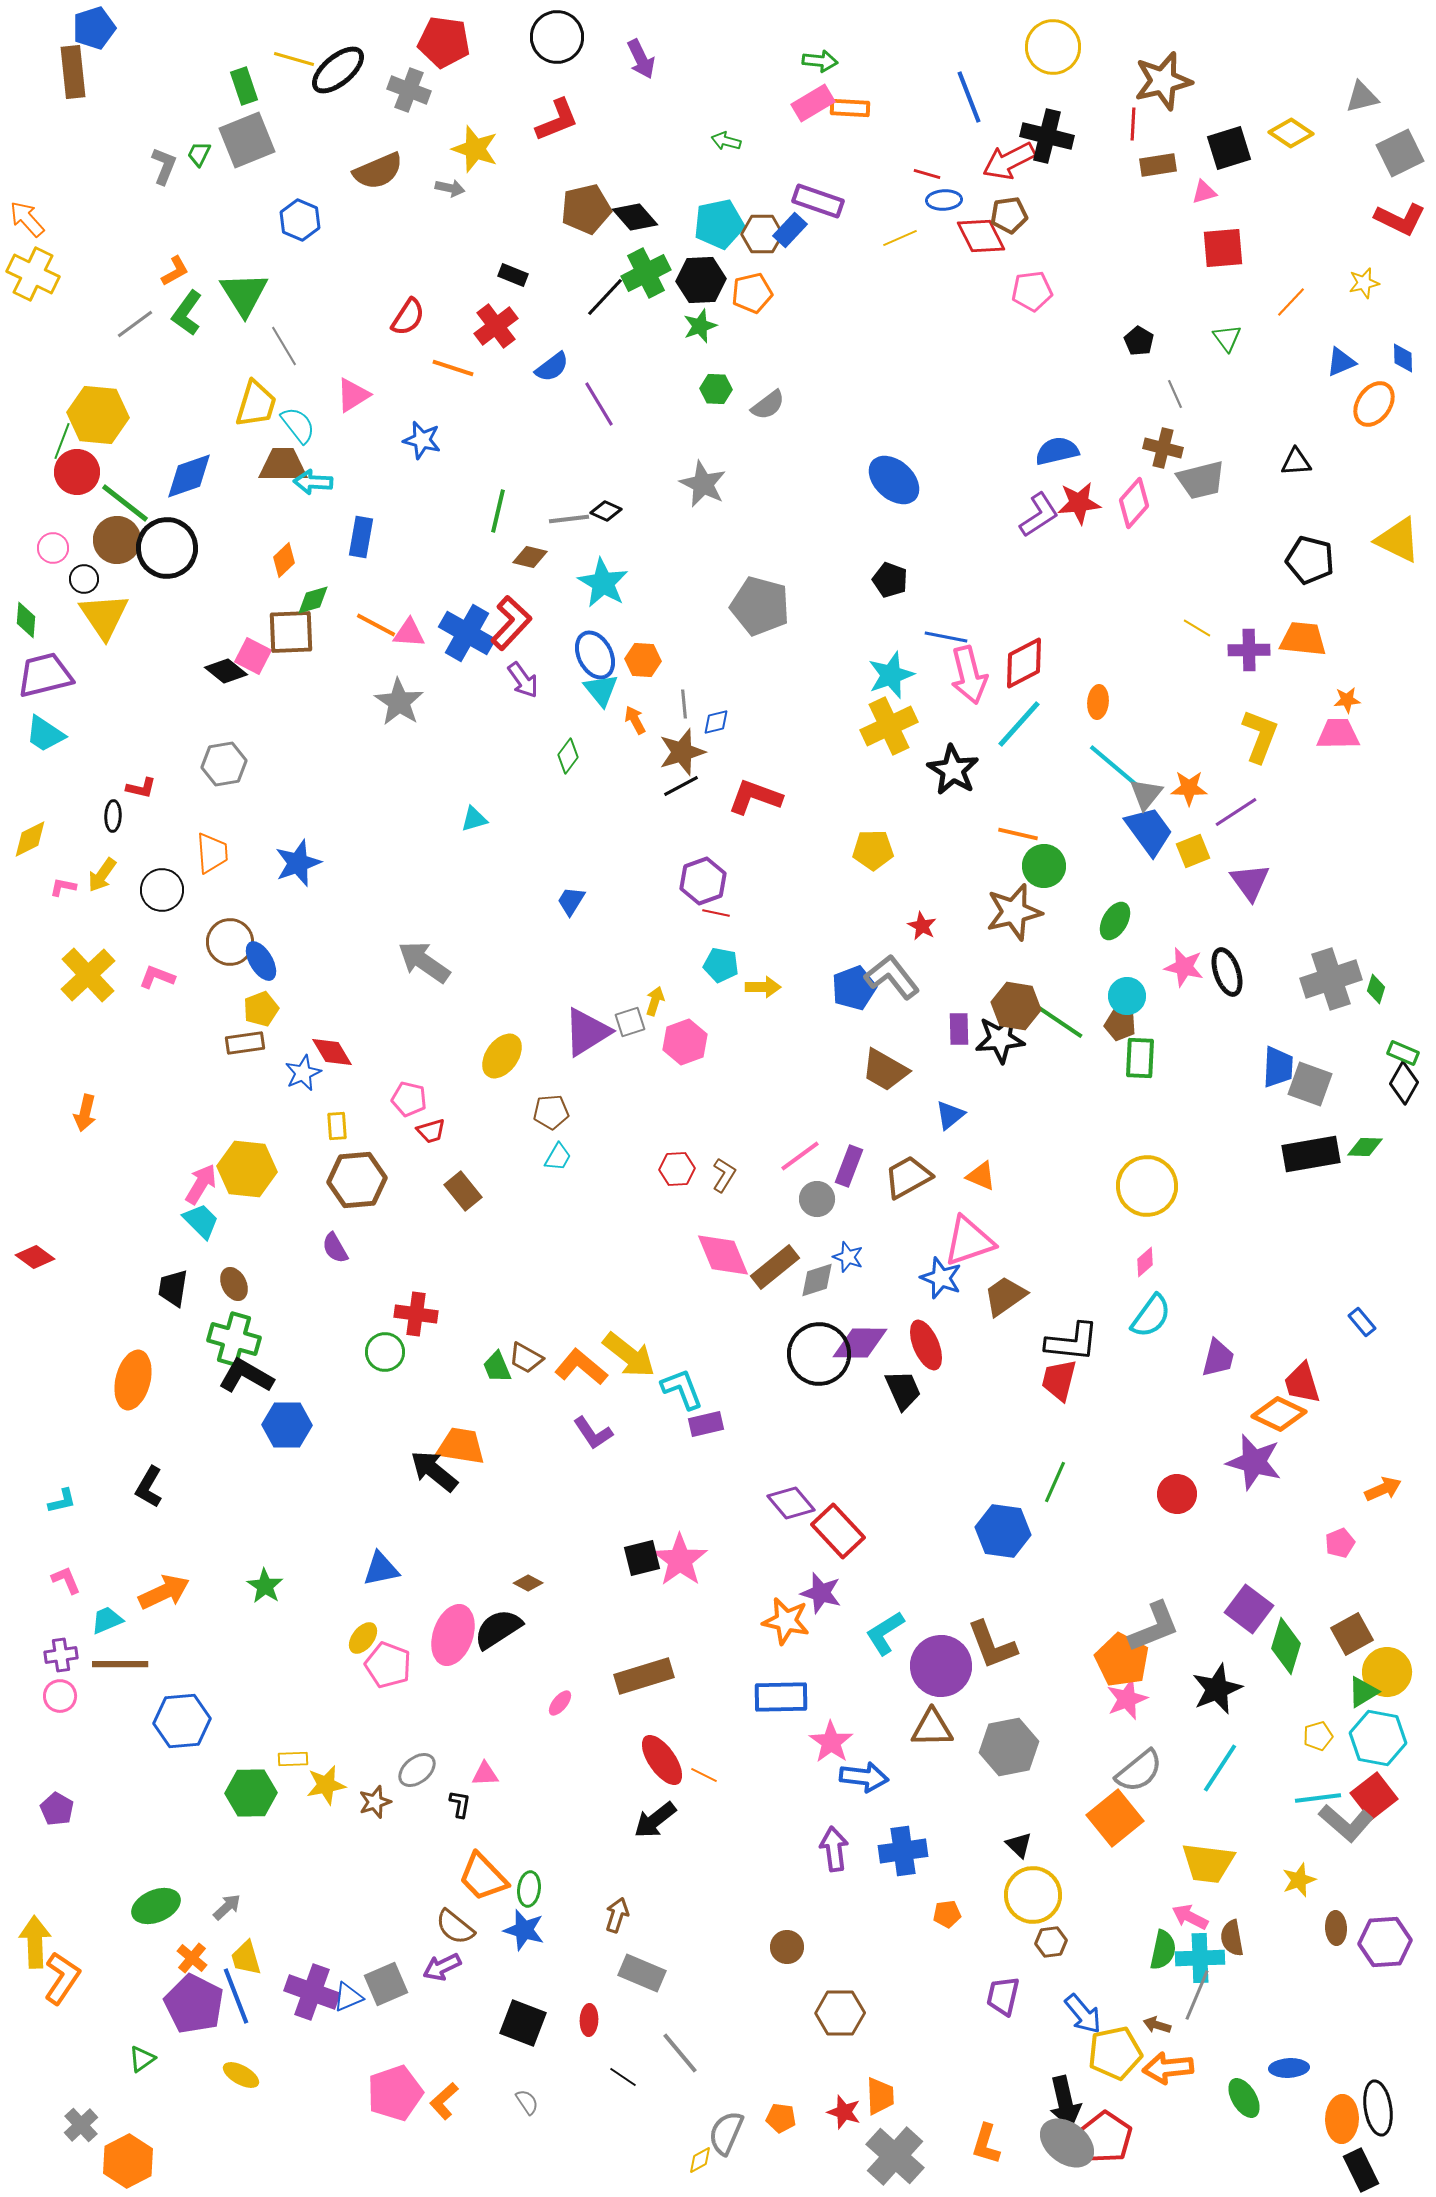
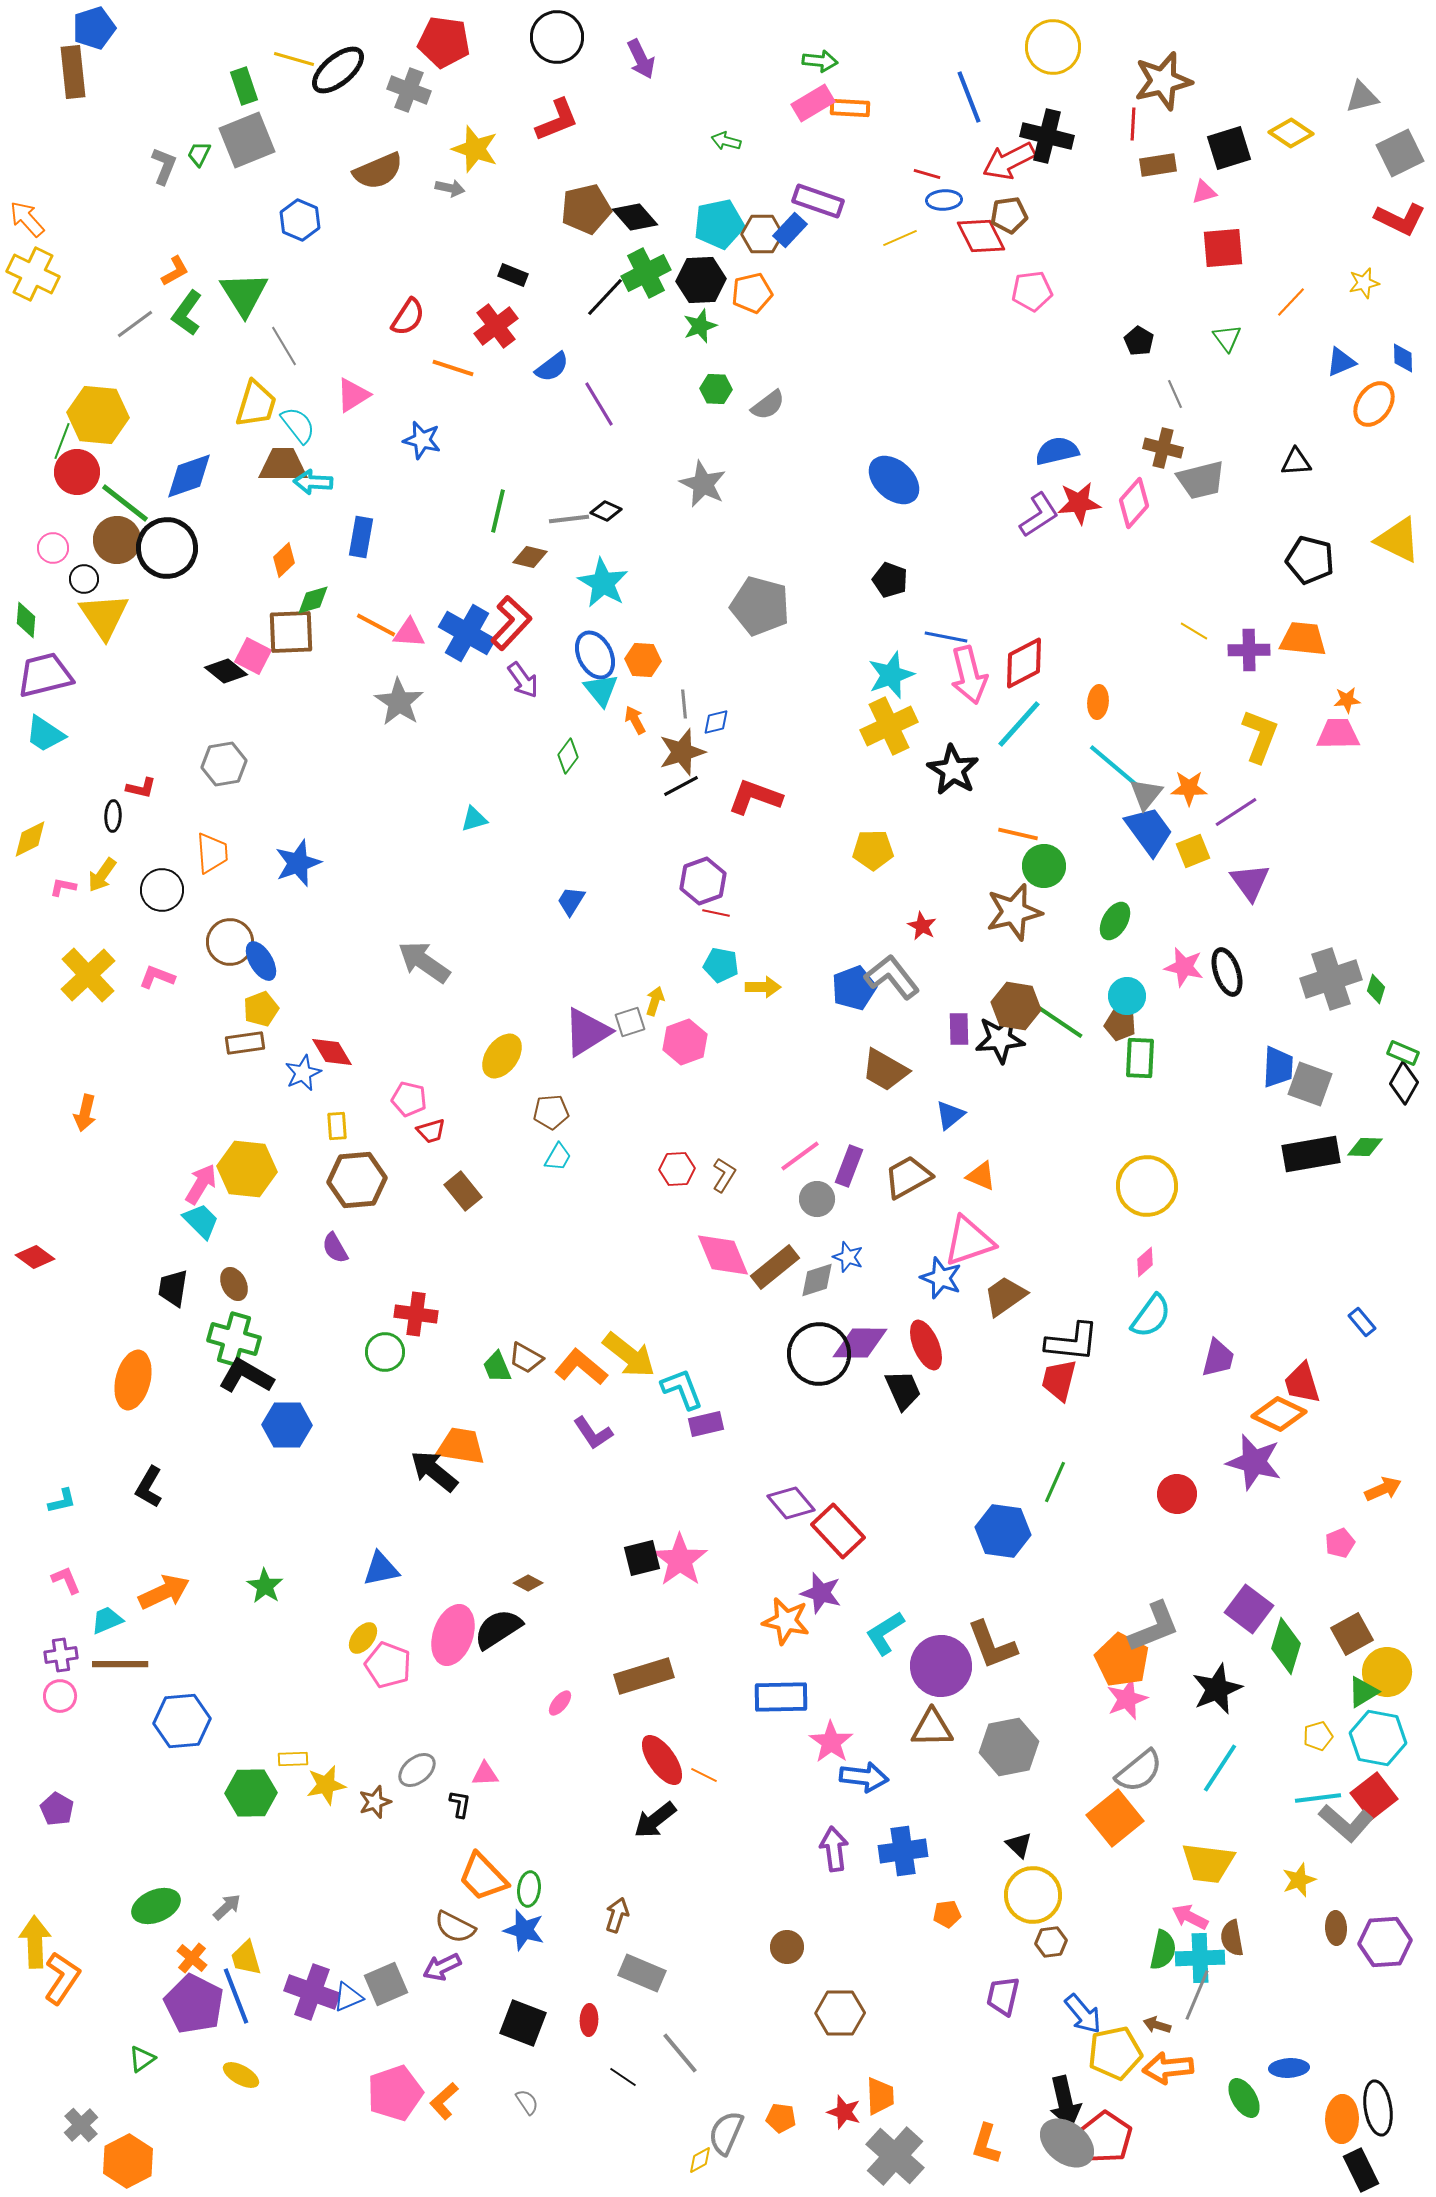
yellow line at (1197, 628): moved 3 px left, 3 px down
brown semicircle at (455, 1927): rotated 12 degrees counterclockwise
